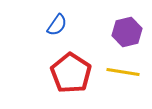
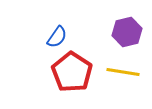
blue semicircle: moved 12 px down
red pentagon: moved 1 px right, 1 px up
